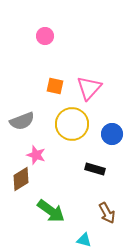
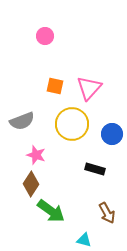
brown diamond: moved 10 px right, 5 px down; rotated 25 degrees counterclockwise
